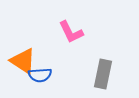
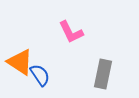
orange triangle: moved 3 px left, 1 px down
blue semicircle: rotated 120 degrees counterclockwise
